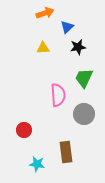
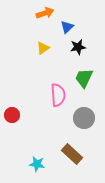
yellow triangle: rotated 32 degrees counterclockwise
gray circle: moved 4 px down
red circle: moved 12 px left, 15 px up
brown rectangle: moved 6 px right, 2 px down; rotated 40 degrees counterclockwise
